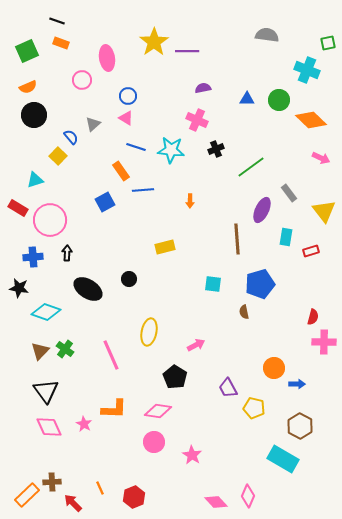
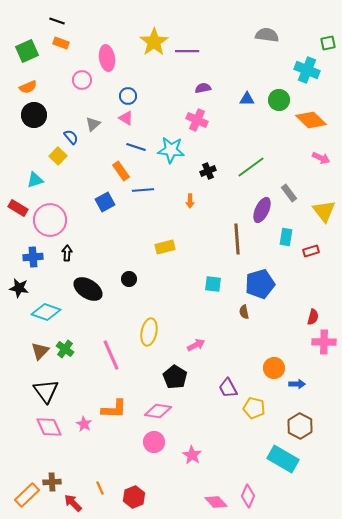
black cross at (216, 149): moved 8 px left, 22 px down
